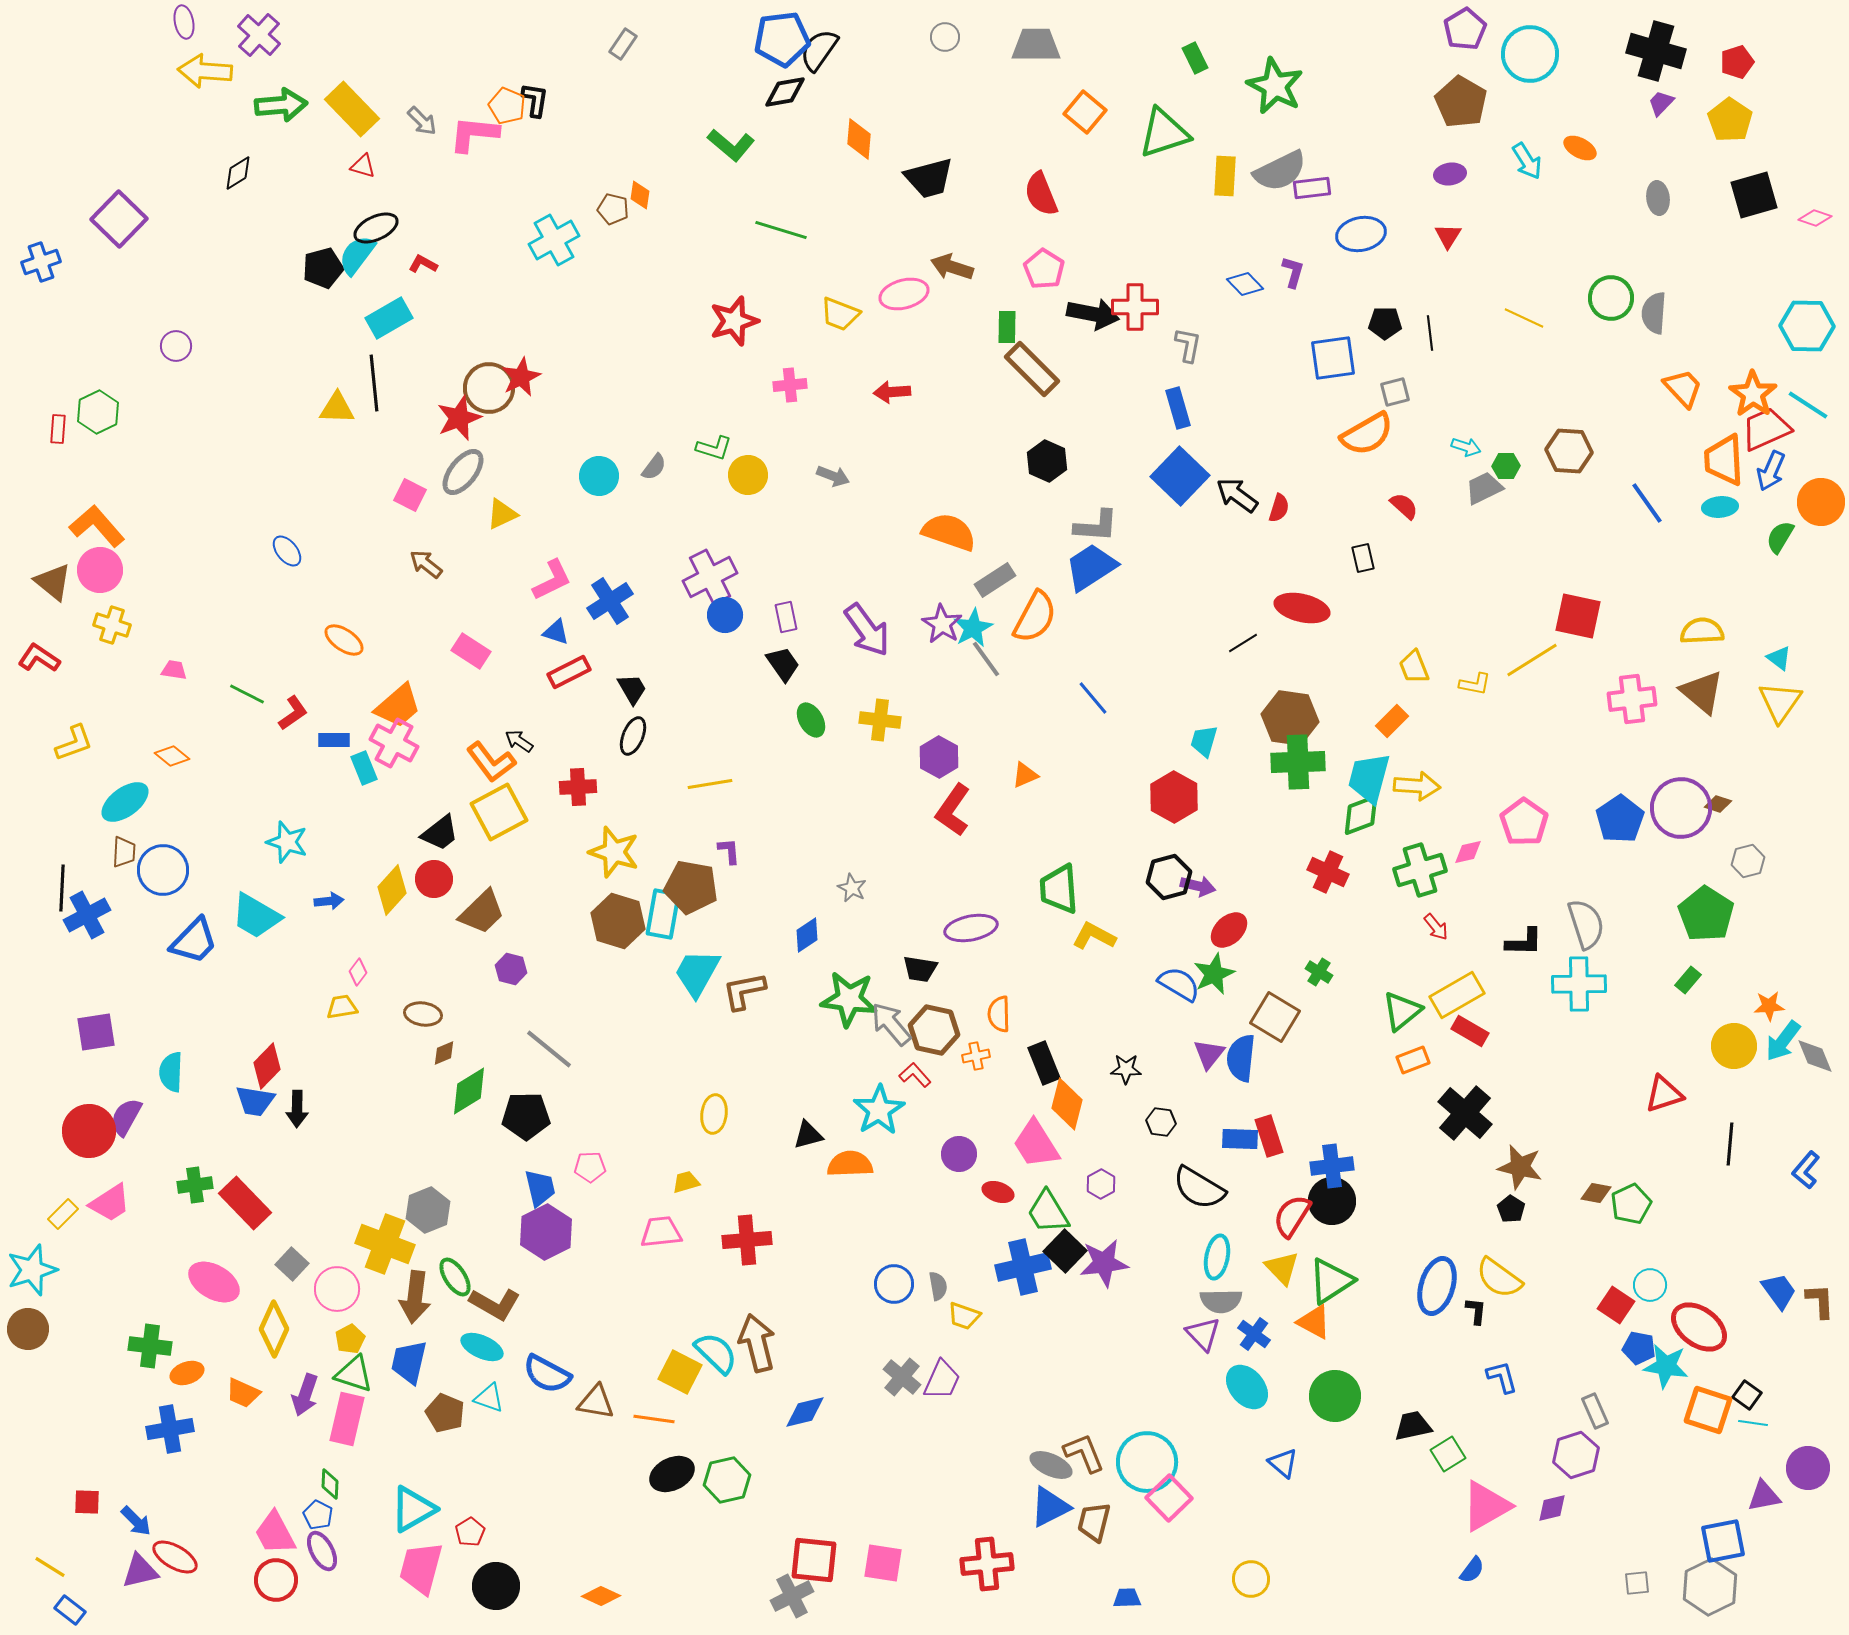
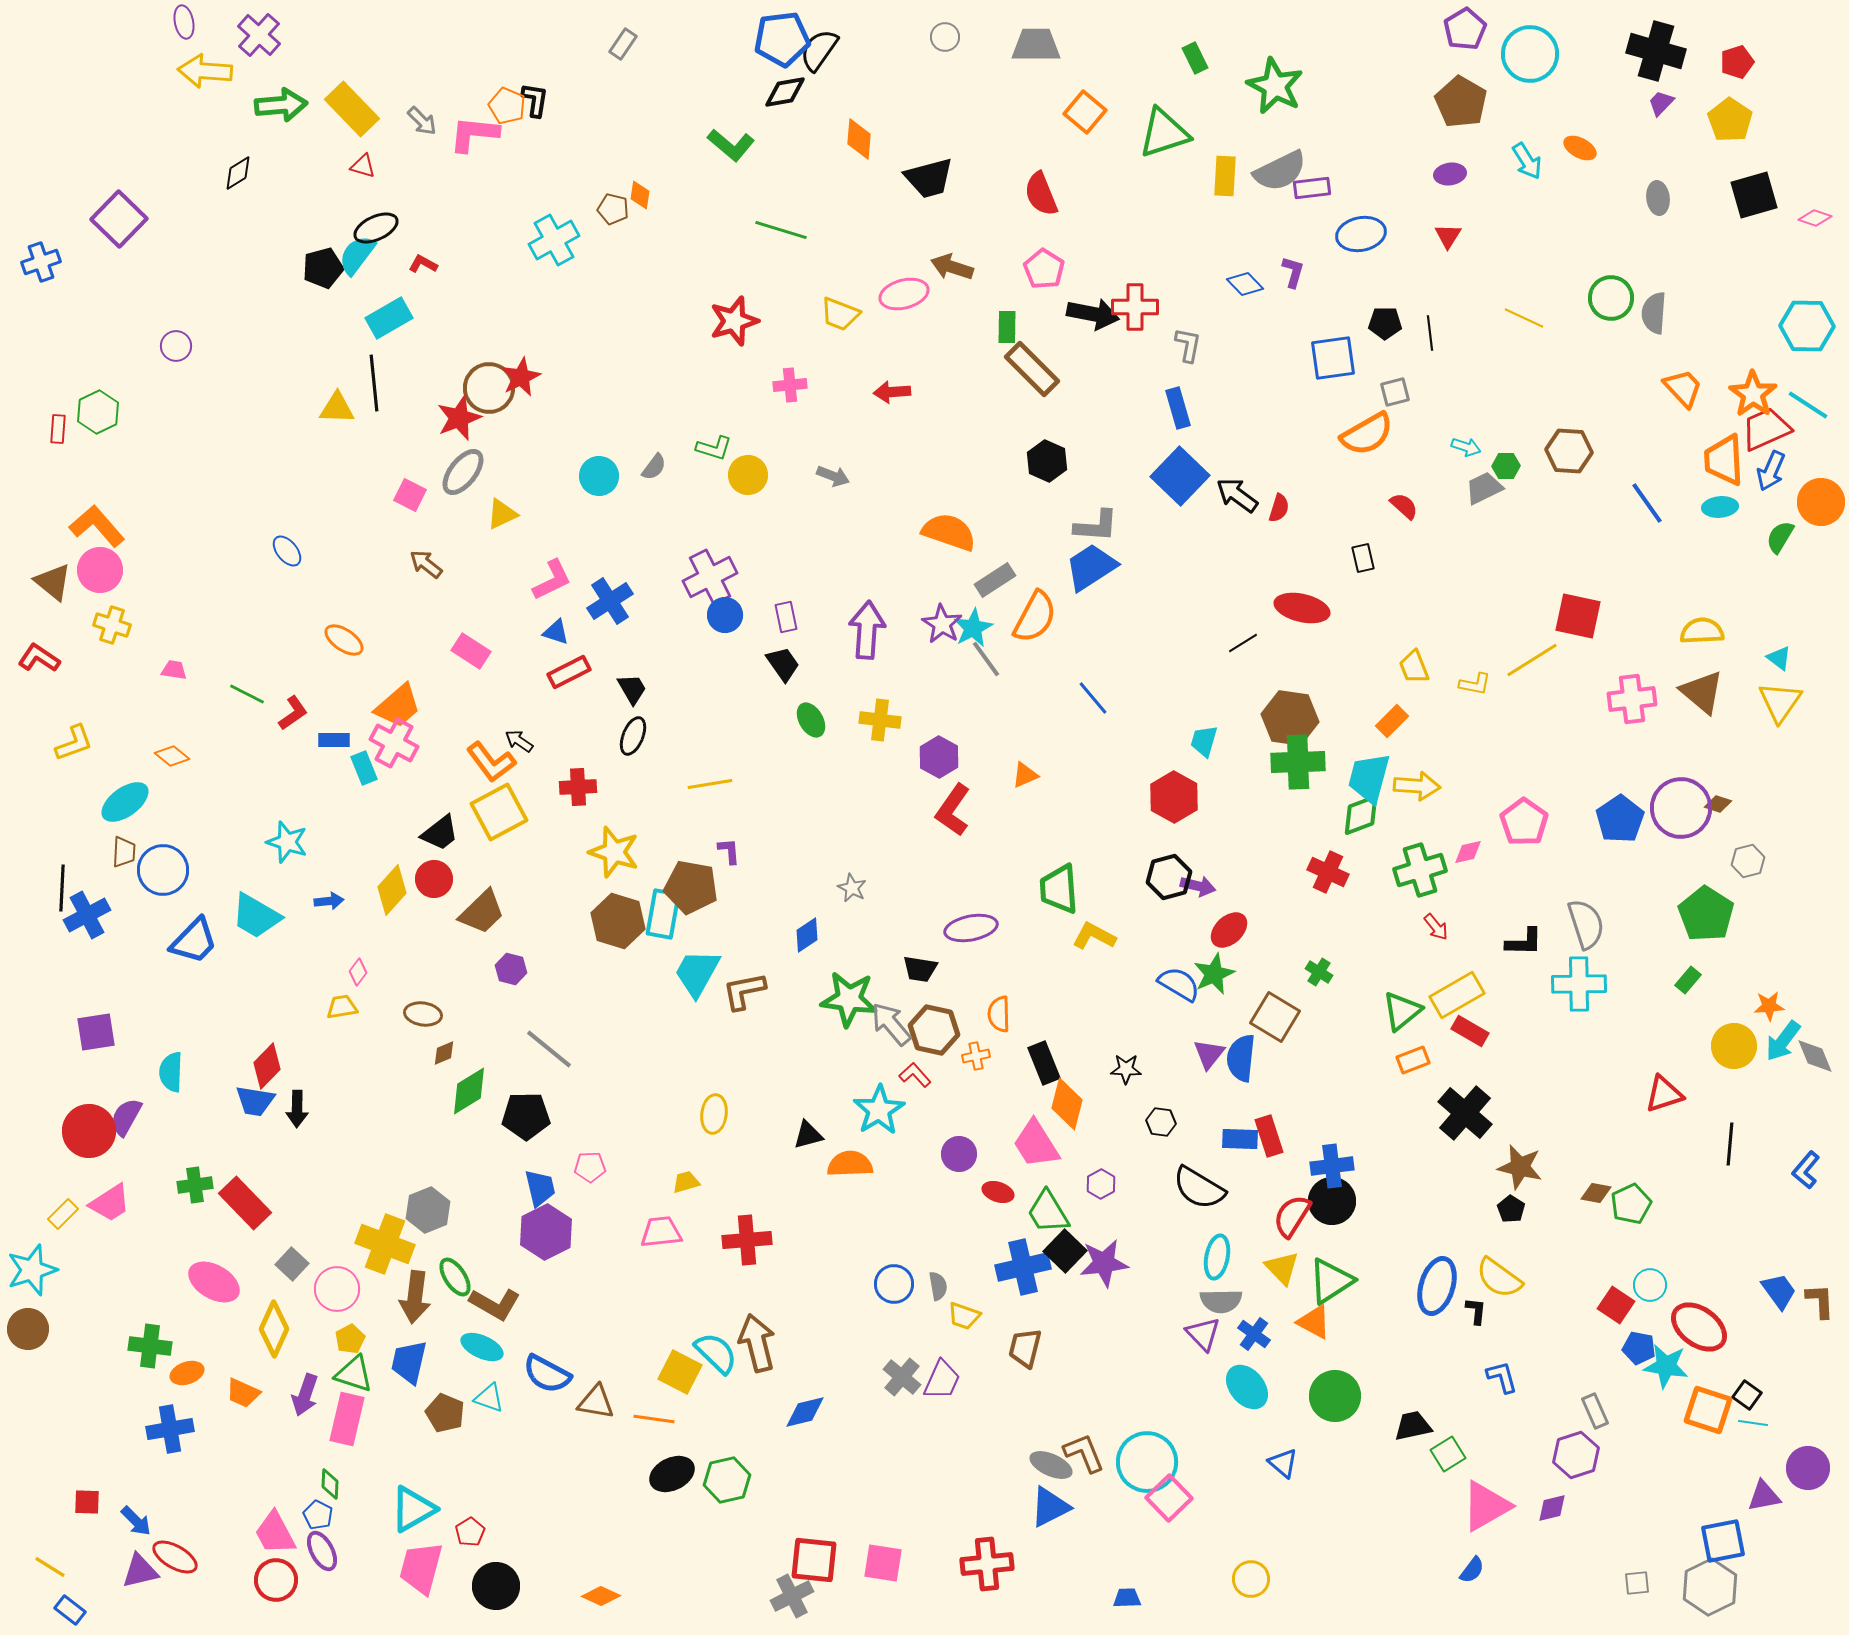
purple arrow at (867, 630): rotated 140 degrees counterclockwise
brown trapezoid at (1094, 1522): moved 69 px left, 174 px up
